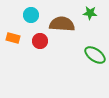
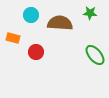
brown semicircle: moved 2 px left, 1 px up
red circle: moved 4 px left, 11 px down
green ellipse: rotated 15 degrees clockwise
